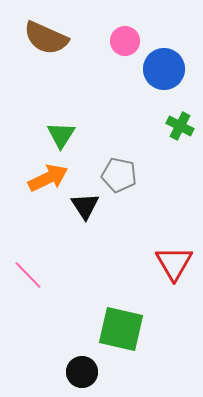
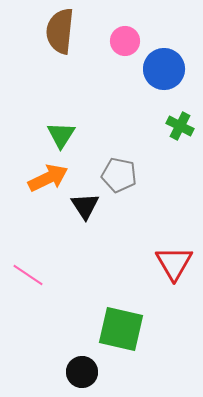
brown semicircle: moved 14 px right, 7 px up; rotated 72 degrees clockwise
pink line: rotated 12 degrees counterclockwise
